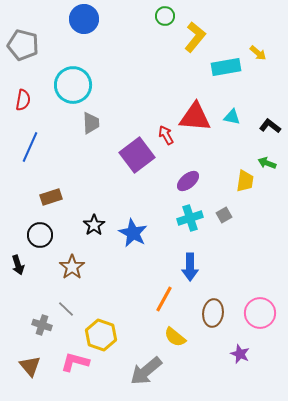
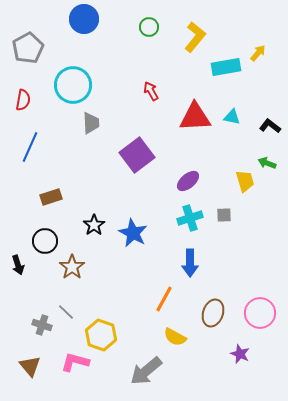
green circle: moved 16 px left, 11 px down
gray pentagon: moved 5 px right, 3 px down; rotated 28 degrees clockwise
yellow arrow: rotated 90 degrees counterclockwise
red triangle: rotated 8 degrees counterclockwise
red arrow: moved 15 px left, 44 px up
yellow trapezoid: rotated 25 degrees counterclockwise
gray square: rotated 28 degrees clockwise
black circle: moved 5 px right, 6 px down
blue arrow: moved 4 px up
gray line: moved 3 px down
brown ellipse: rotated 12 degrees clockwise
yellow semicircle: rotated 10 degrees counterclockwise
